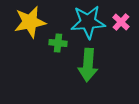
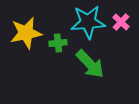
yellow star: moved 4 px left, 11 px down
green cross: rotated 12 degrees counterclockwise
green arrow: moved 2 px right, 1 px up; rotated 48 degrees counterclockwise
